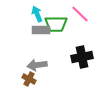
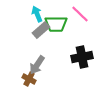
gray rectangle: rotated 42 degrees counterclockwise
gray arrow: rotated 48 degrees counterclockwise
